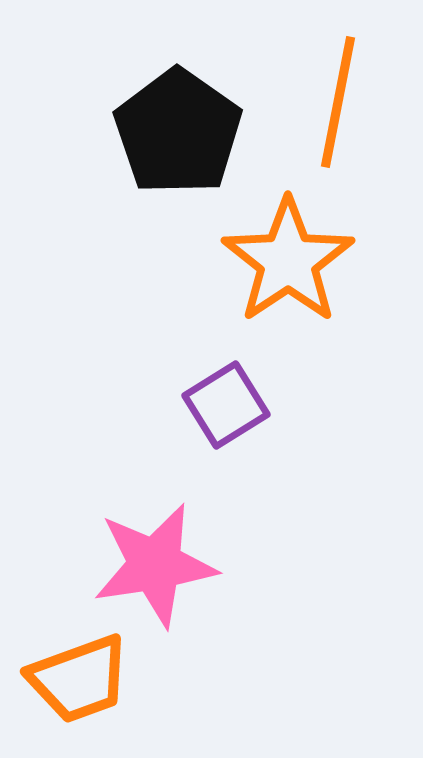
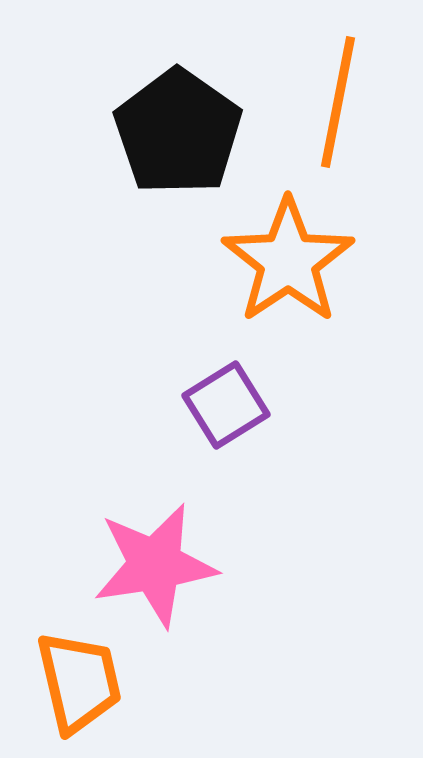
orange trapezoid: moved 3 px down; rotated 83 degrees counterclockwise
